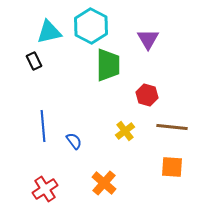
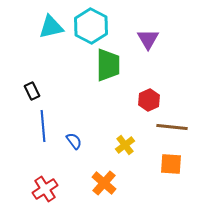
cyan triangle: moved 2 px right, 5 px up
black rectangle: moved 2 px left, 30 px down
red hexagon: moved 2 px right, 5 px down; rotated 20 degrees clockwise
yellow cross: moved 14 px down
orange square: moved 1 px left, 3 px up
